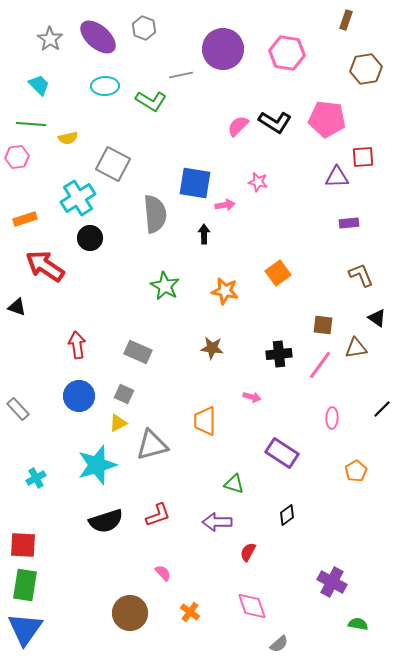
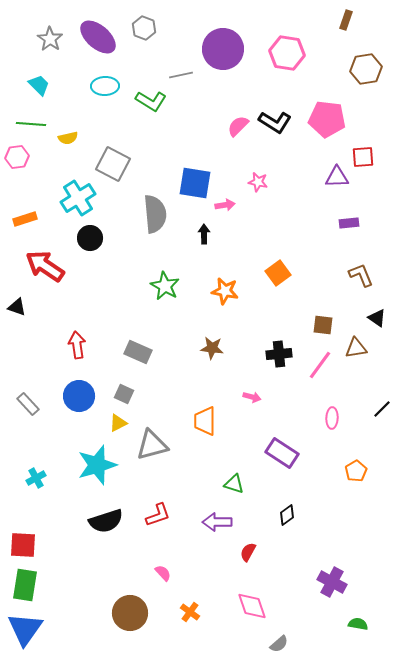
gray rectangle at (18, 409): moved 10 px right, 5 px up
